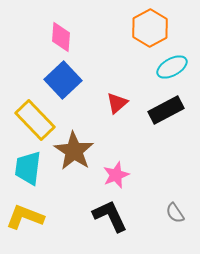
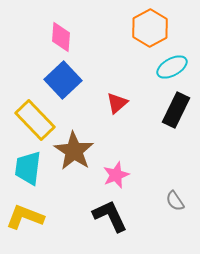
black rectangle: moved 10 px right; rotated 36 degrees counterclockwise
gray semicircle: moved 12 px up
